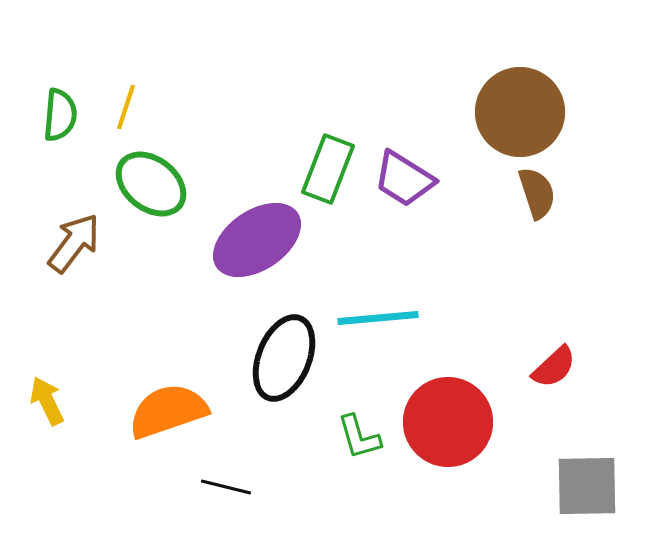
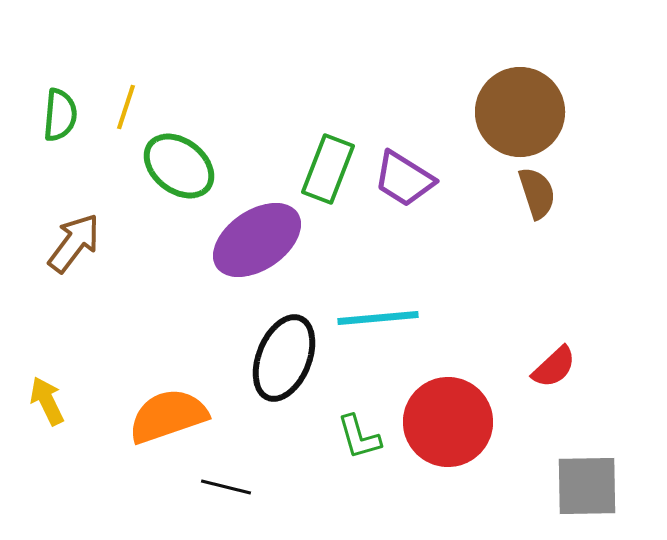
green ellipse: moved 28 px right, 18 px up
orange semicircle: moved 5 px down
